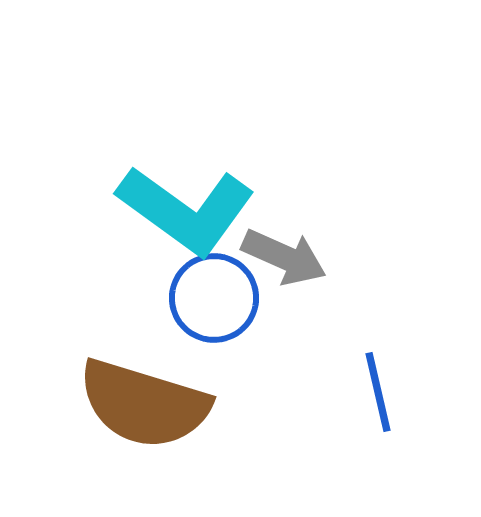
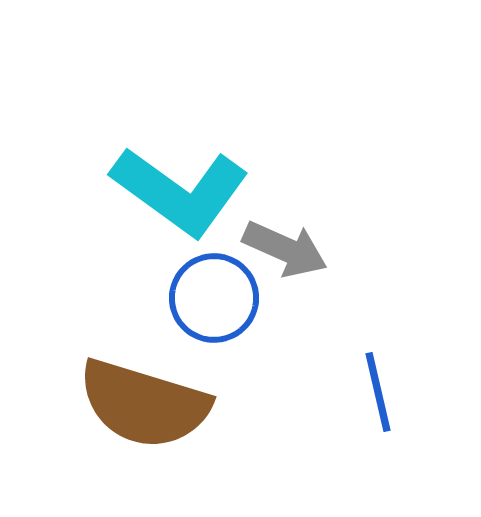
cyan L-shape: moved 6 px left, 19 px up
gray arrow: moved 1 px right, 8 px up
